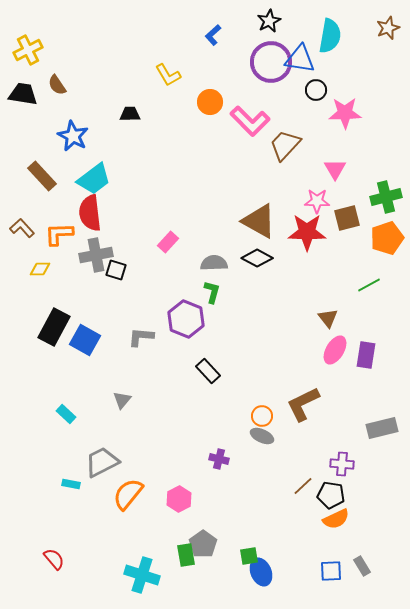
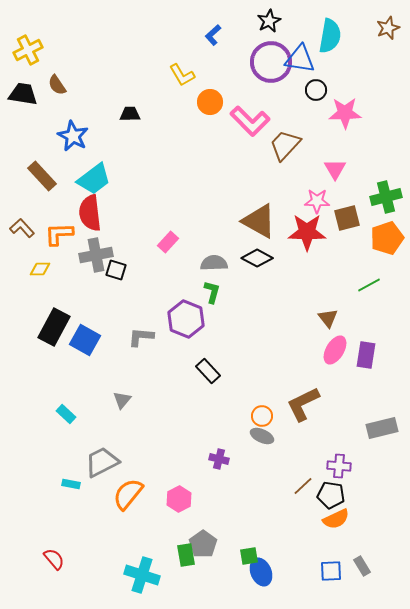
yellow L-shape at (168, 75): moved 14 px right
purple cross at (342, 464): moved 3 px left, 2 px down
